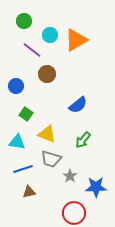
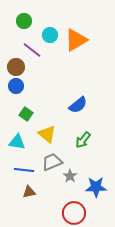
brown circle: moved 31 px left, 7 px up
yellow triangle: rotated 18 degrees clockwise
gray trapezoid: moved 1 px right, 3 px down; rotated 140 degrees clockwise
blue line: moved 1 px right, 1 px down; rotated 24 degrees clockwise
